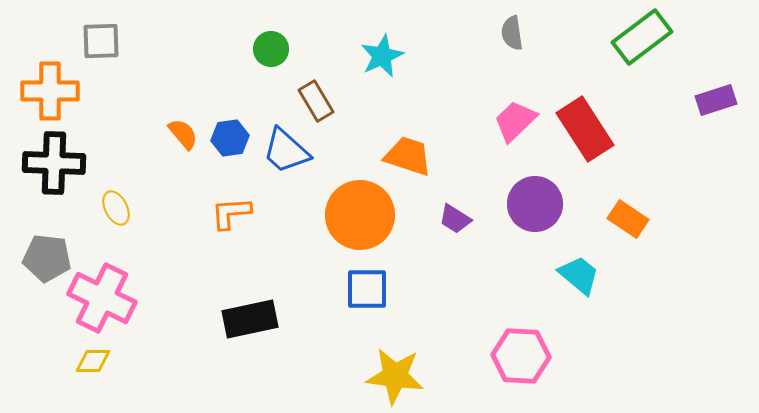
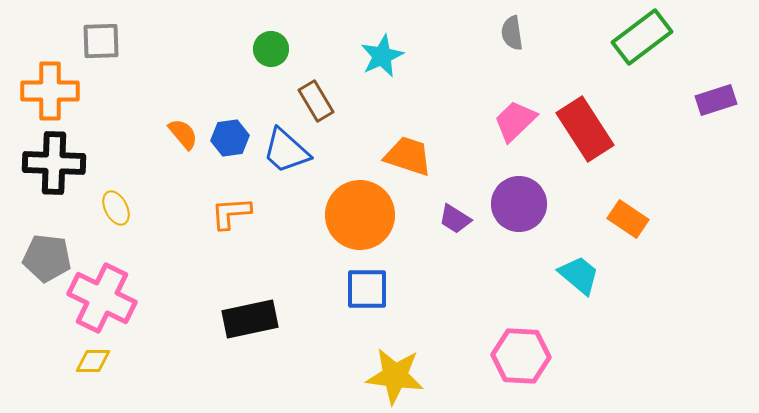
purple circle: moved 16 px left
